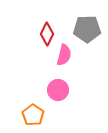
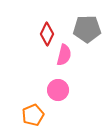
orange pentagon: rotated 15 degrees clockwise
